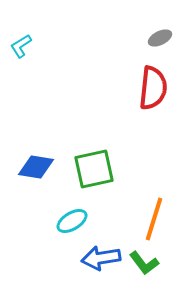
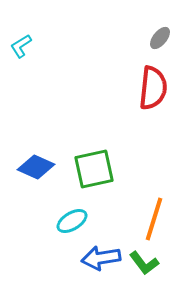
gray ellipse: rotated 25 degrees counterclockwise
blue diamond: rotated 15 degrees clockwise
